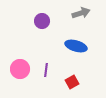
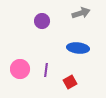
blue ellipse: moved 2 px right, 2 px down; rotated 10 degrees counterclockwise
red square: moved 2 px left
